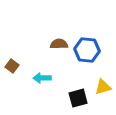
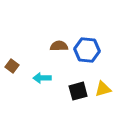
brown semicircle: moved 2 px down
yellow triangle: moved 2 px down
black square: moved 7 px up
